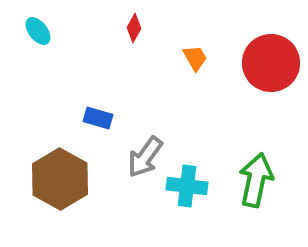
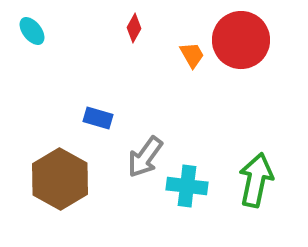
cyan ellipse: moved 6 px left
orange trapezoid: moved 3 px left, 3 px up
red circle: moved 30 px left, 23 px up
